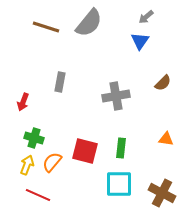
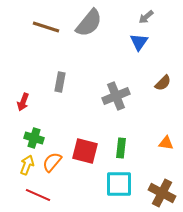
blue triangle: moved 1 px left, 1 px down
gray cross: rotated 12 degrees counterclockwise
orange triangle: moved 4 px down
